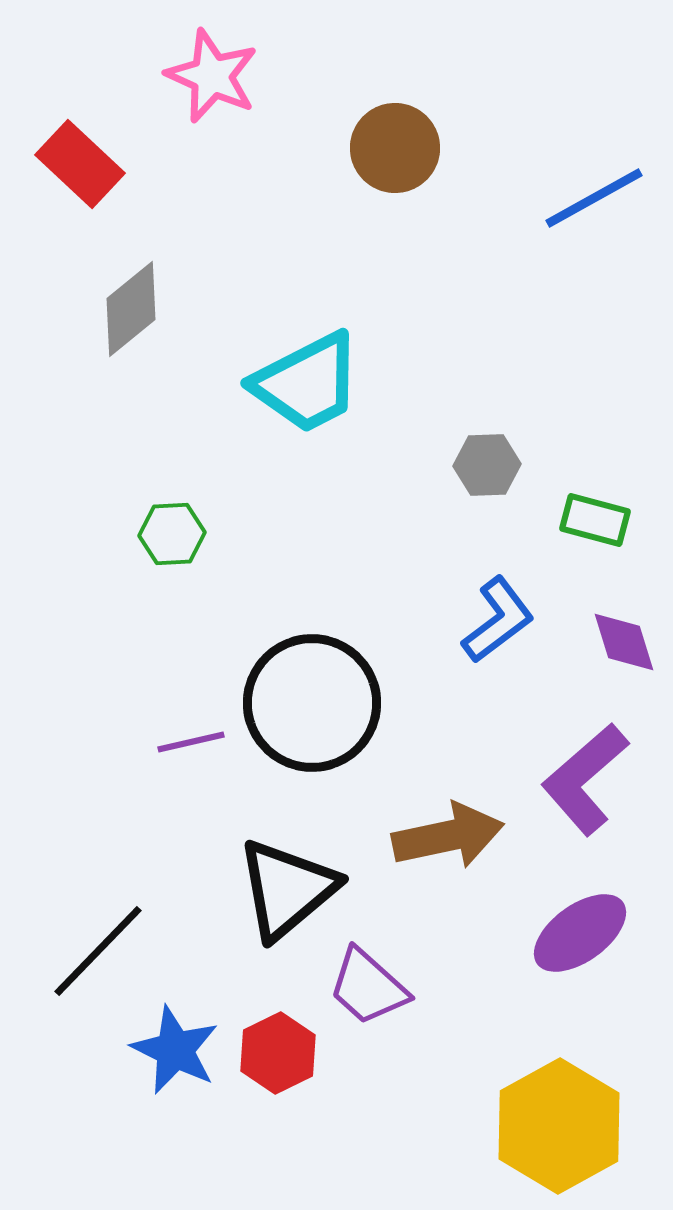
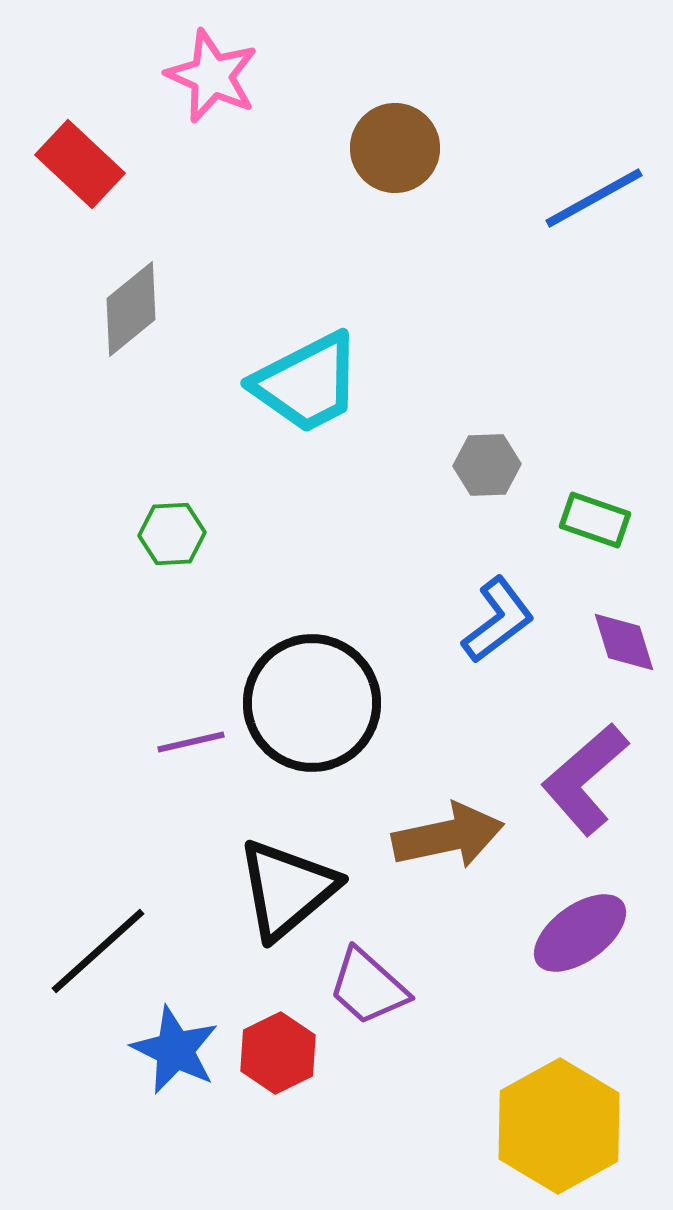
green rectangle: rotated 4 degrees clockwise
black line: rotated 4 degrees clockwise
